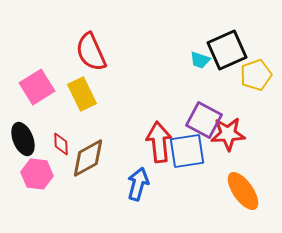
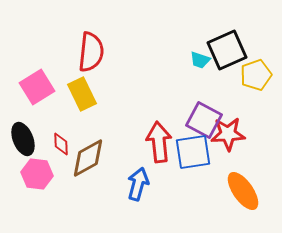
red semicircle: rotated 150 degrees counterclockwise
blue square: moved 6 px right, 1 px down
